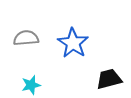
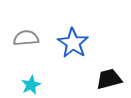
cyan star: rotated 12 degrees counterclockwise
